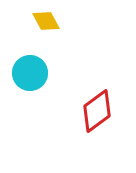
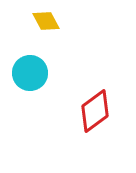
red diamond: moved 2 px left
